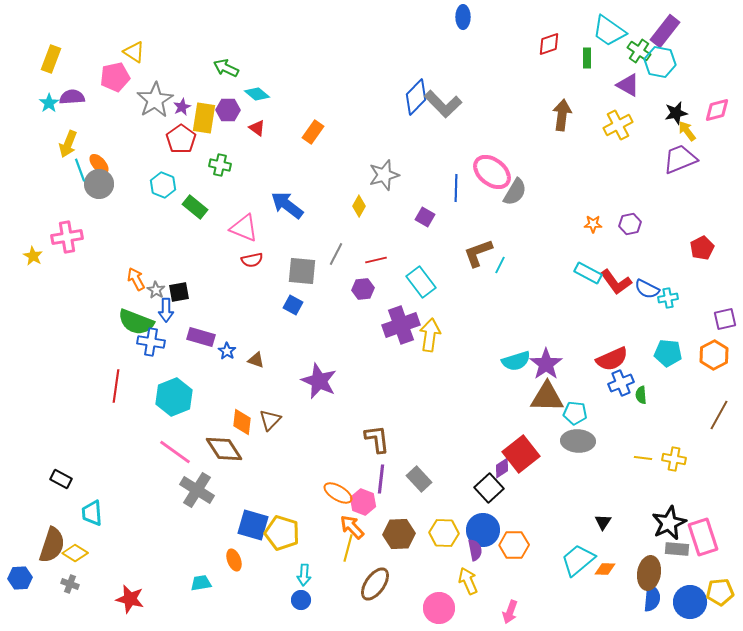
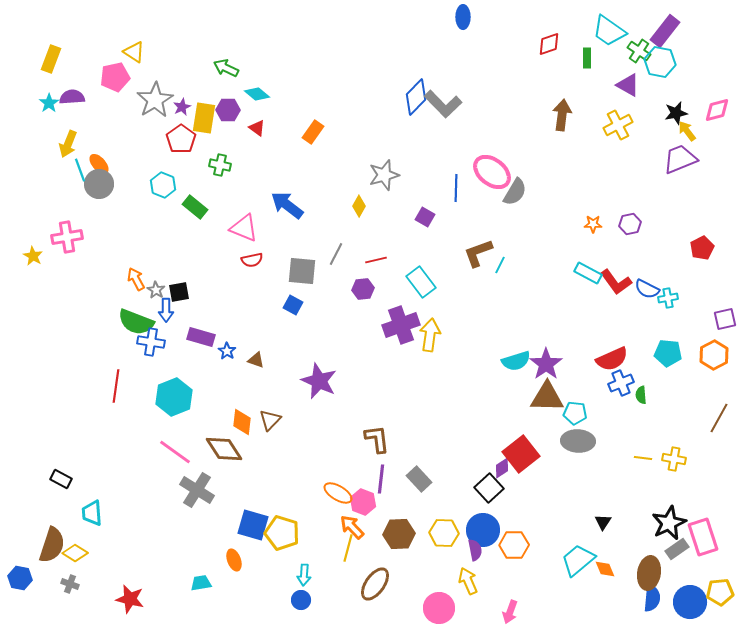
brown line at (719, 415): moved 3 px down
gray rectangle at (677, 549): rotated 40 degrees counterclockwise
orange diamond at (605, 569): rotated 65 degrees clockwise
blue hexagon at (20, 578): rotated 15 degrees clockwise
